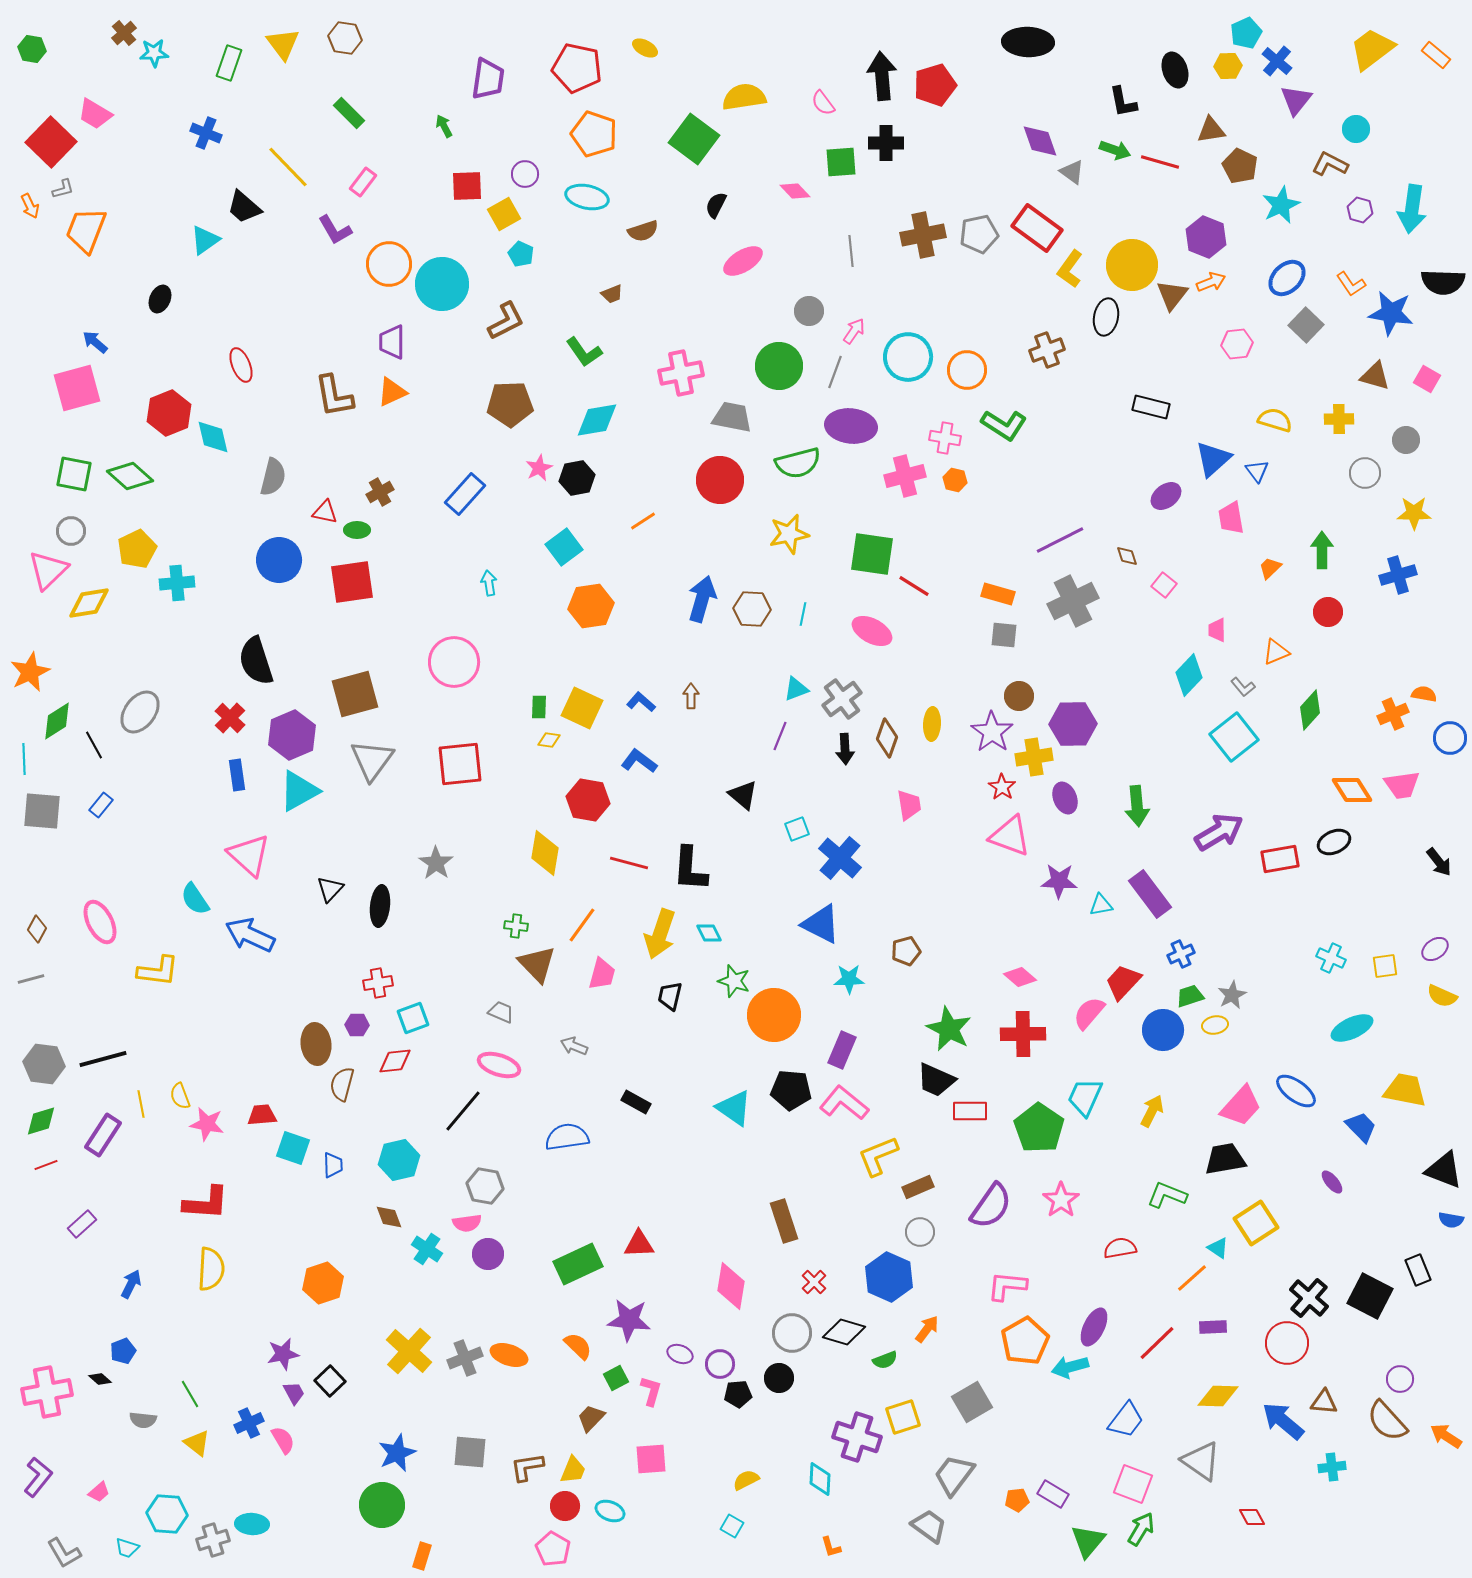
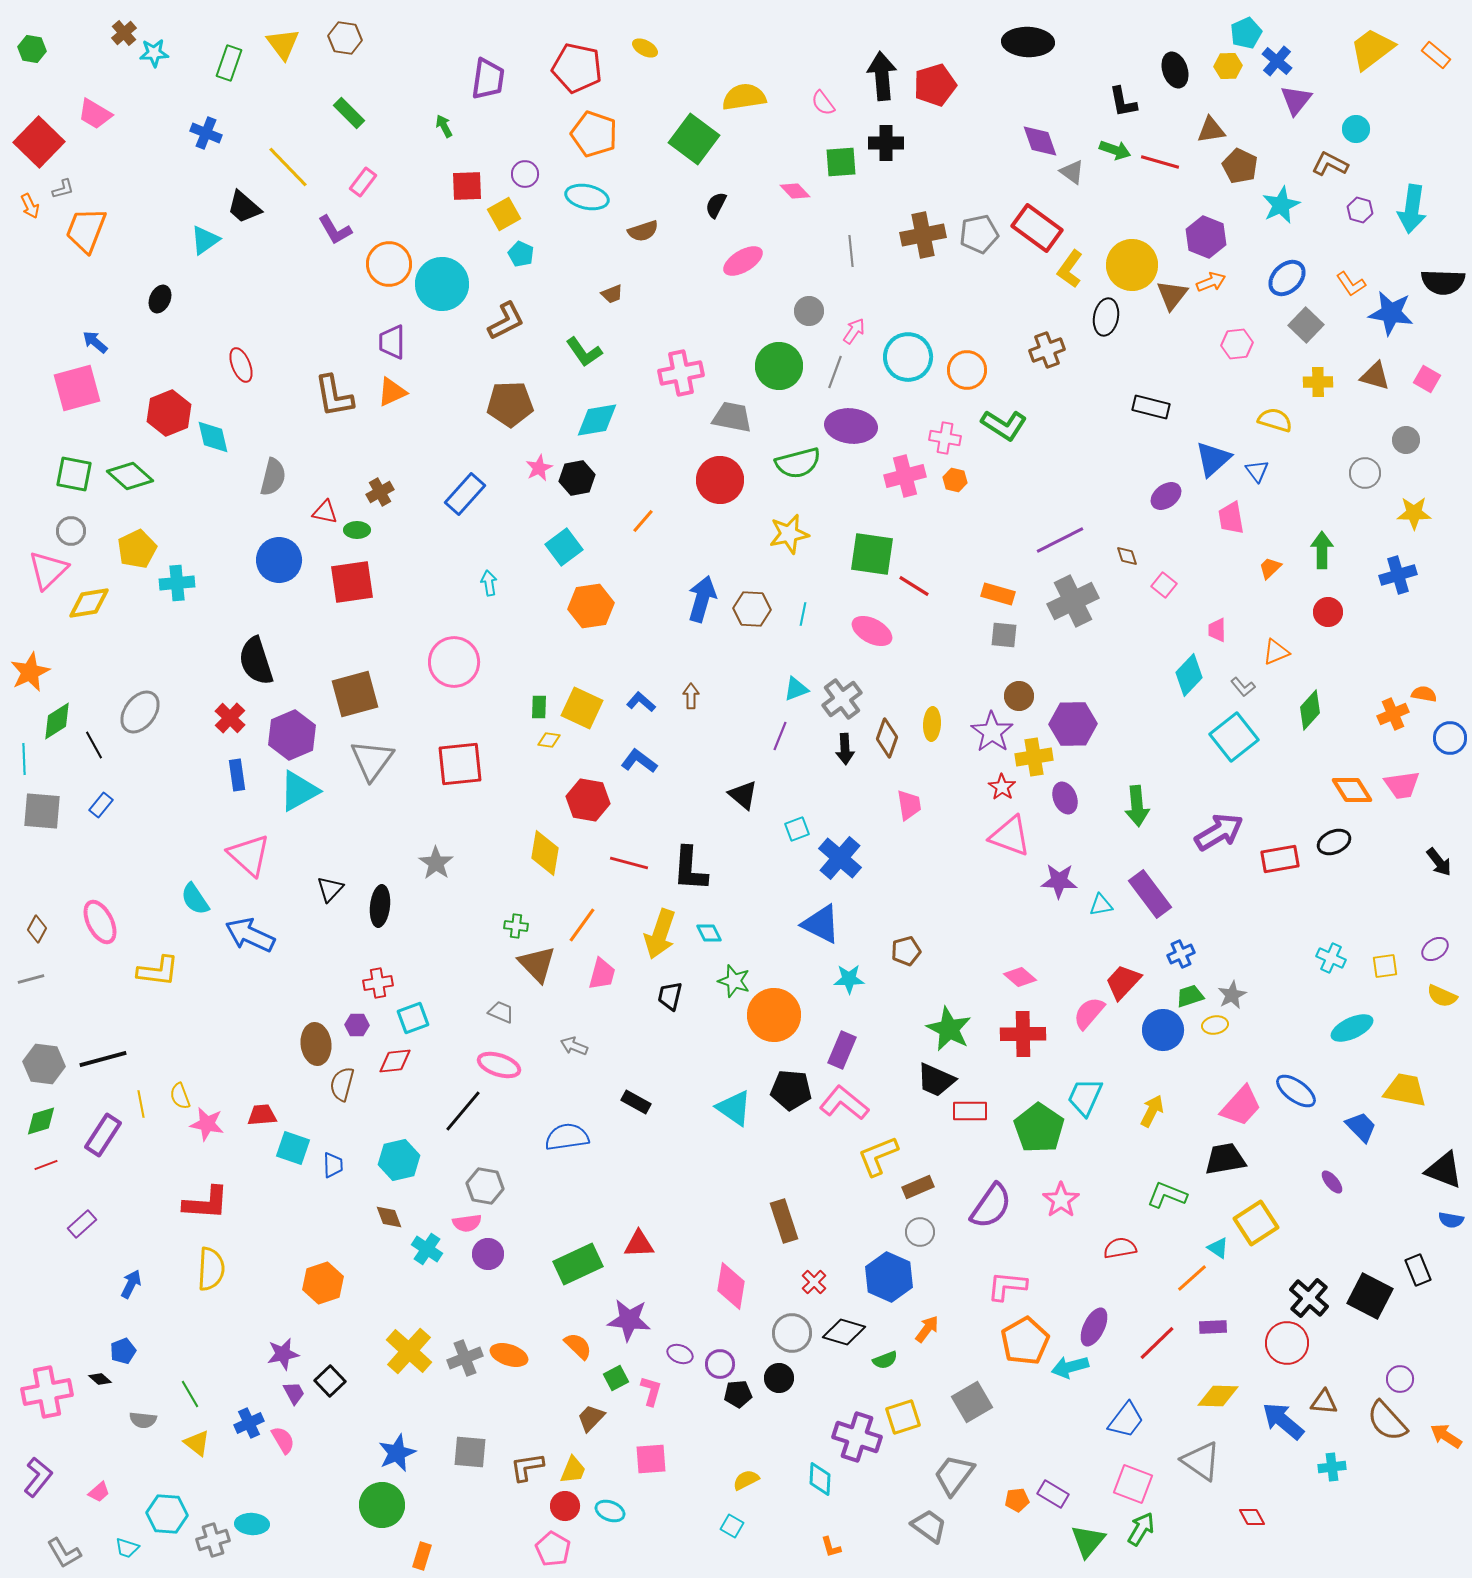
red square at (51, 142): moved 12 px left
yellow cross at (1339, 419): moved 21 px left, 37 px up
orange line at (643, 521): rotated 16 degrees counterclockwise
